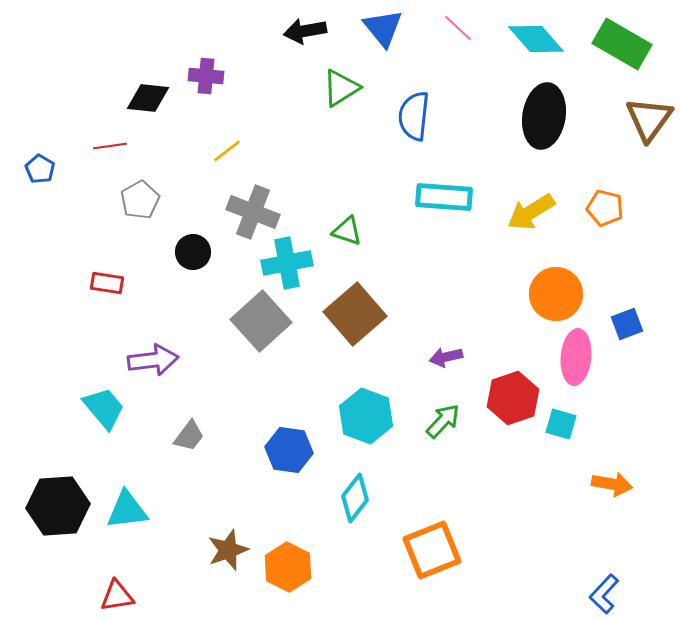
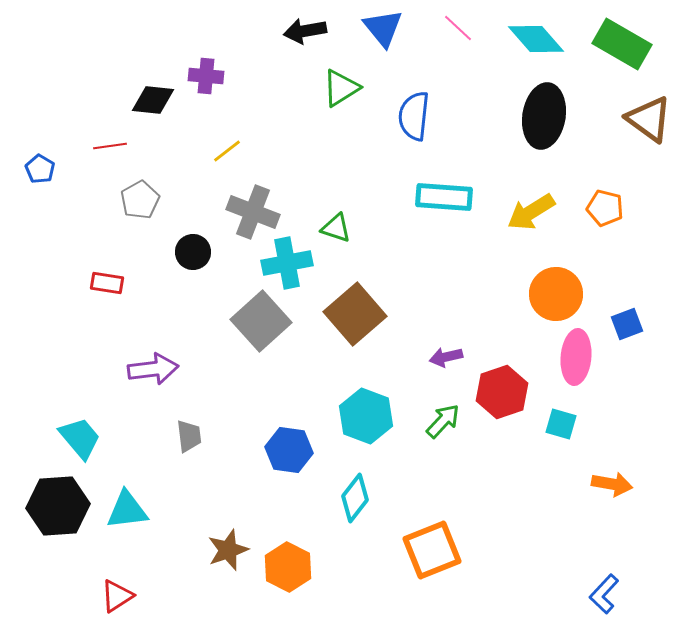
black diamond at (148, 98): moved 5 px right, 2 px down
brown triangle at (649, 119): rotated 30 degrees counterclockwise
green triangle at (347, 231): moved 11 px left, 3 px up
purple arrow at (153, 360): moved 9 px down
red hexagon at (513, 398): moved 11 px left, 6 px up
cyan trapezoid at (104, 408): moved 24 px left, 30 px down
gray trapezoid at (189, 436): rotated 44 degrees counterclockwise
red triangle at (117, 596): rotated 24 degrees counterclockwise
